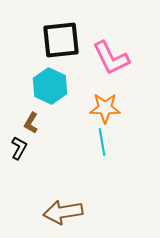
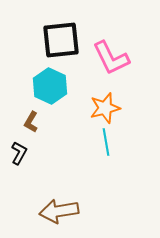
orange star: rotated 16 degrees counterclockwise
brown L-shape: moved 1 px up
cyan line: moved 4 px right
black L-shape: moved 5 px down
brown arrow: moved 4 px left, 1 px up
